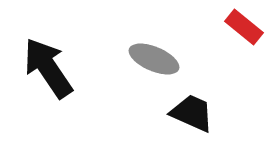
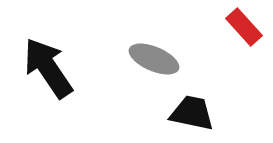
red rectangle: rotated 9 degrees clockwise
black trapezoid: rotated 12 degrees counterclockwise
